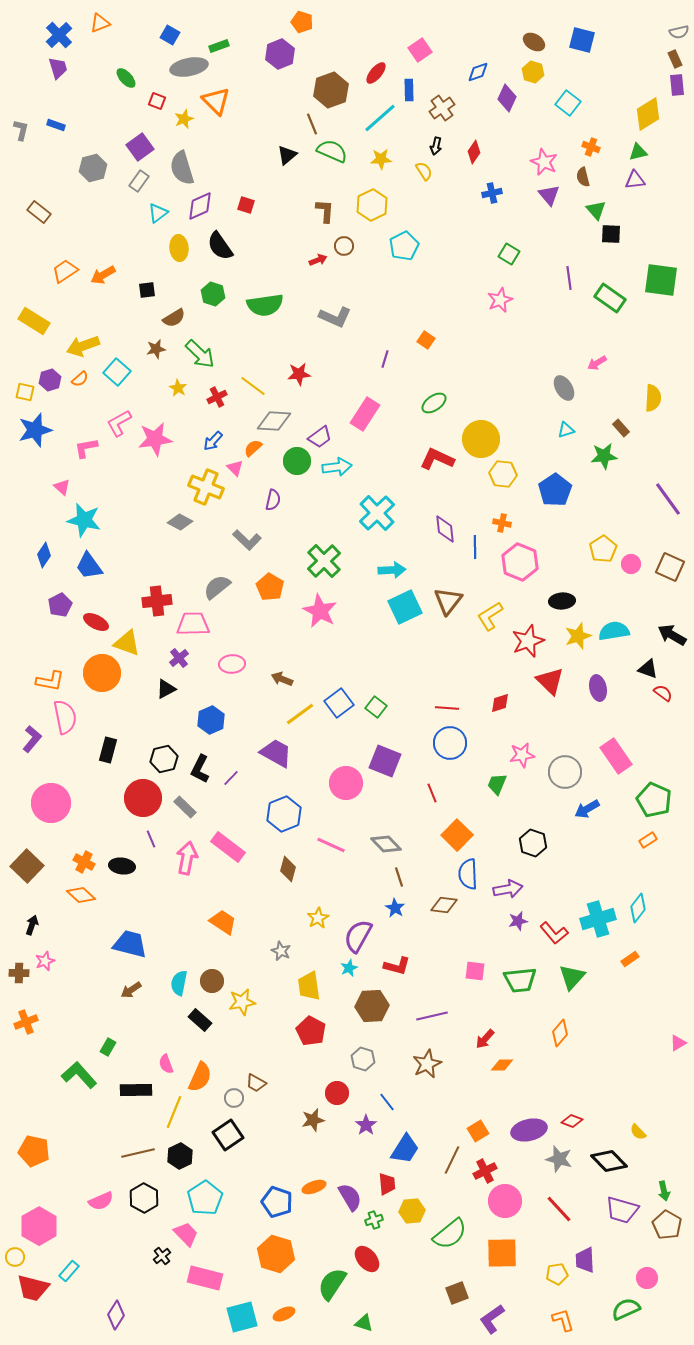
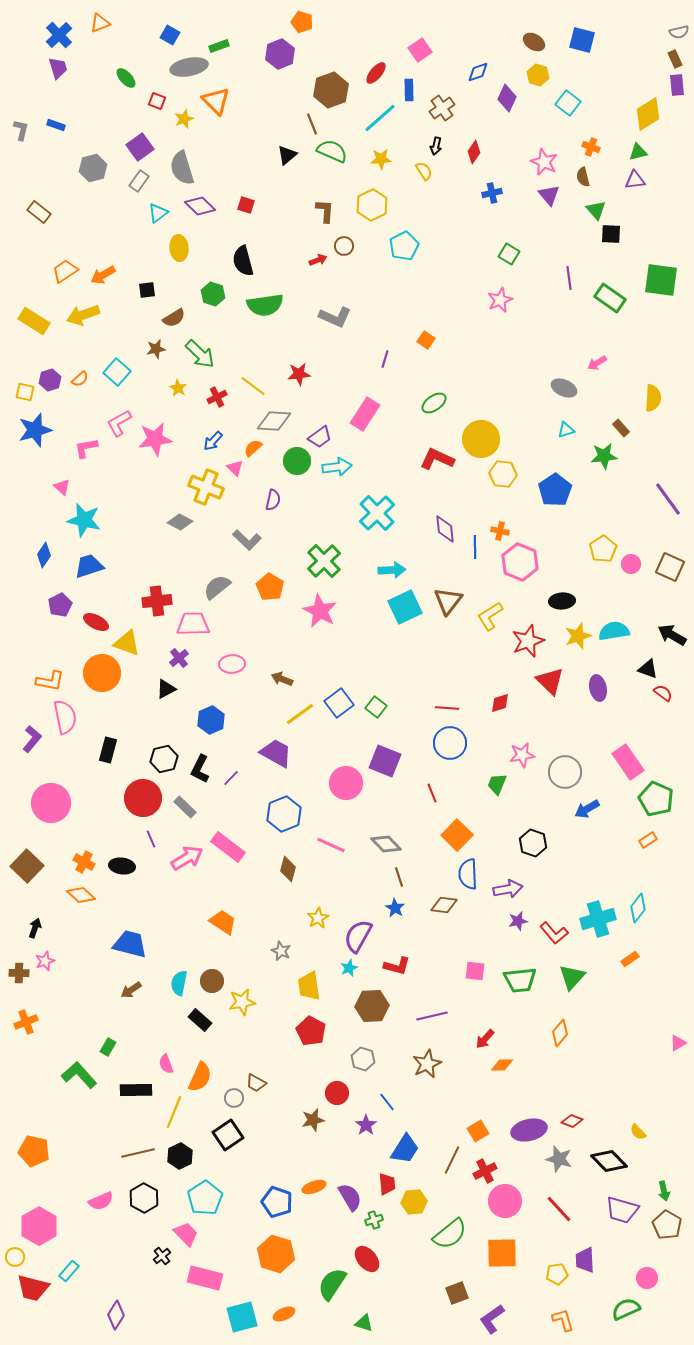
yellow hexagon at (533, 72): moved 5 px right, 3 px down
purple diamond at (200, 206): rotated 68 degrees clockwise
black semicircle at (220, 246): moved 23 px right, 15 px down; rotated 20 degrees clockwise
yellow arrow at (83, 346): moved 31 px up
gray ellipse at (564, 388): rotated 35 degrees counterclockwise
orange cross at (502, 523): moved 2 px left, 8 px down
blue trapezoid at (89, 566): rotated 108 degrees clockwise
pink rectangle at (616, 756): moved 12 px right, 6 px down
green pentagon at (654, 800): moved 2 px right, 1 px up
pink arrow at (187, 858): rotated 48 degrees clockwise
black arrow at (32, 925): moved 3 px right, 3 px down
yellow hexagon at (412, 1211): moved 2 px right, 9 px up
